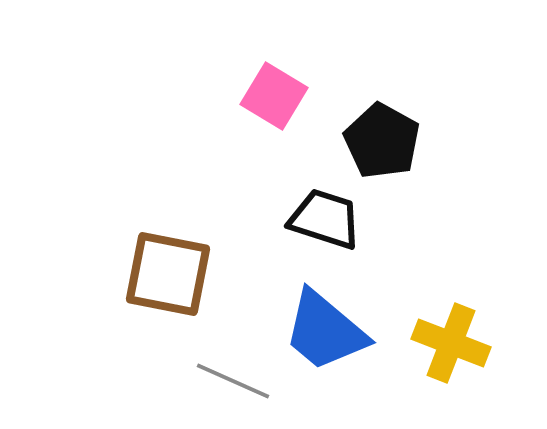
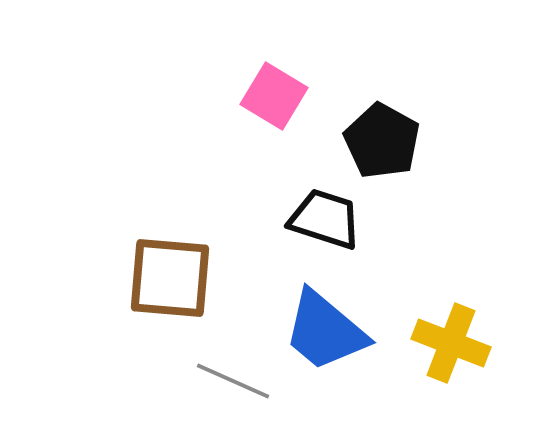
brown square: moved 2 px right, 4 px down; rotated 6 degrees counterclockwise
